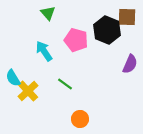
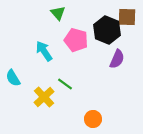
green triangle: moved 10 px right
purple semicircle: moved 13 px left, 5 px up
yellow cross: moved 16 px right, 6 px down
orange circle: moved 13 px right
